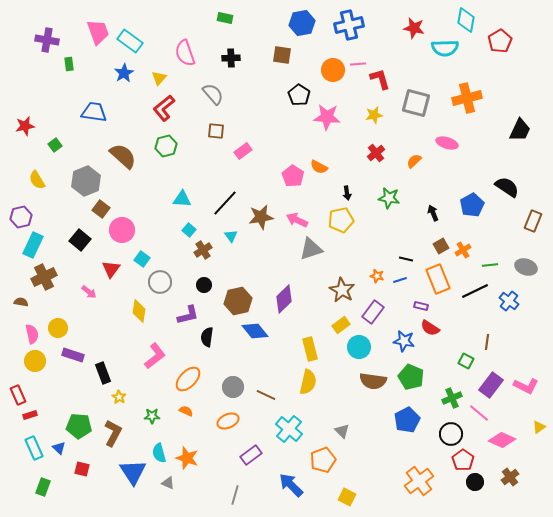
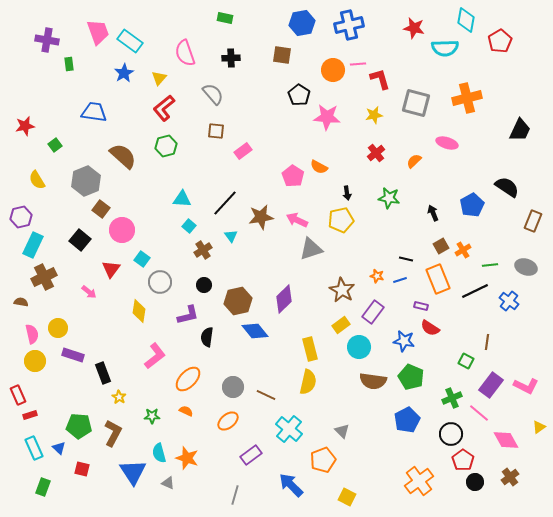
cyan square at (189, 230): moved 4 px up
orange ellipse at (228, 421): rotated 15 degrees counterclockwise
pink diamond at (502, 440): moved 4 px right; rotated 36 degrees clockwise
